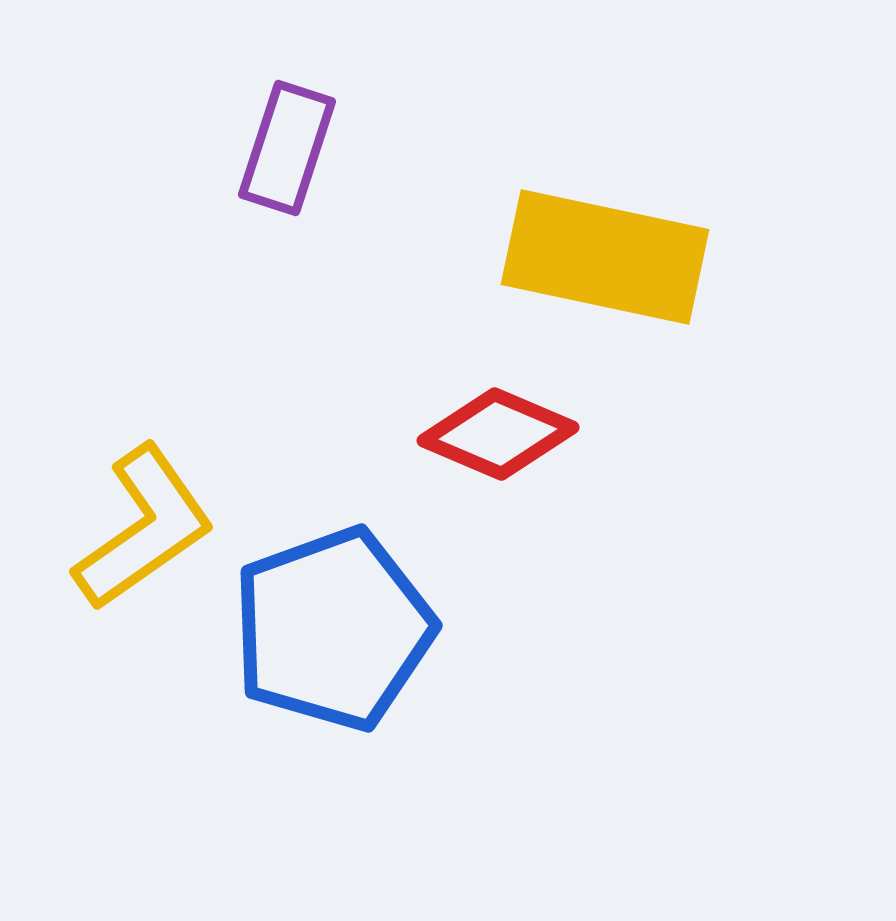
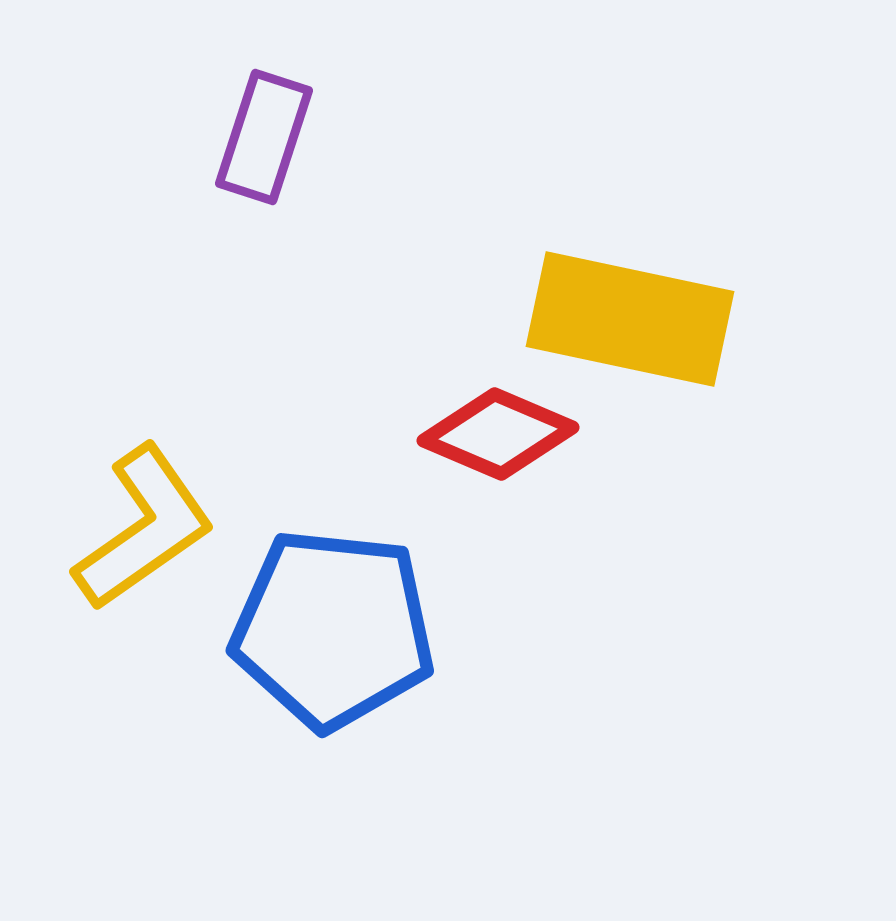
purple rectangle: moved 23 px left, 11 px up
yellow rectangle: moved 25 px right, 62 px down
blue pentagon: rotated 26 degrees clockwise
